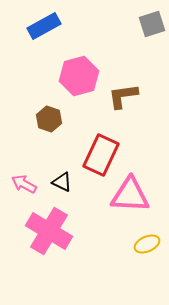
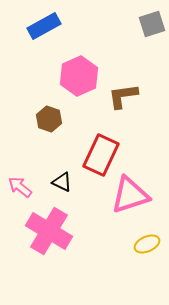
pink hexagon: rotated 9 degrees counterclockwise
pink arrow: moved 4 px left, 3 px down; rotated 10 degrees clockwise
pink triangle: rotated 21 degrees counterclockwise
